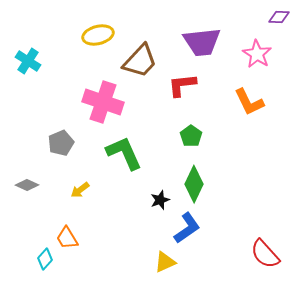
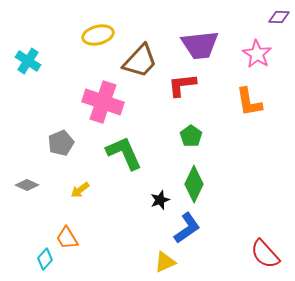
purple trapezoid: moved 2 px left, 3 px down
orange L-shape: rotated 16 degrees clockwise
